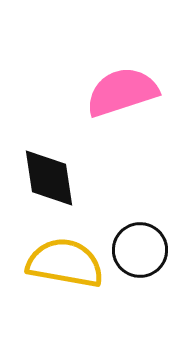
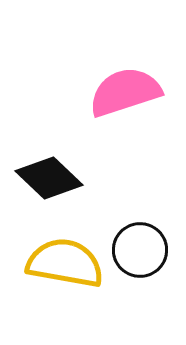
pink semicircle: moved 3 px right
black diamond: rotated 38 degrees counterclockwise
